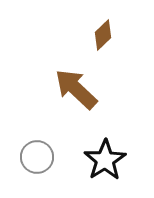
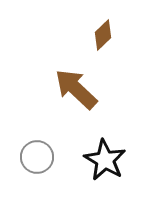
black star: rotated 9 degrees counterclockwise
